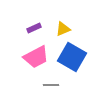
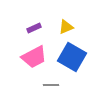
yellow triangle: moved 3 px right, 2 px up
pink trapezoid: moved 2 px left
